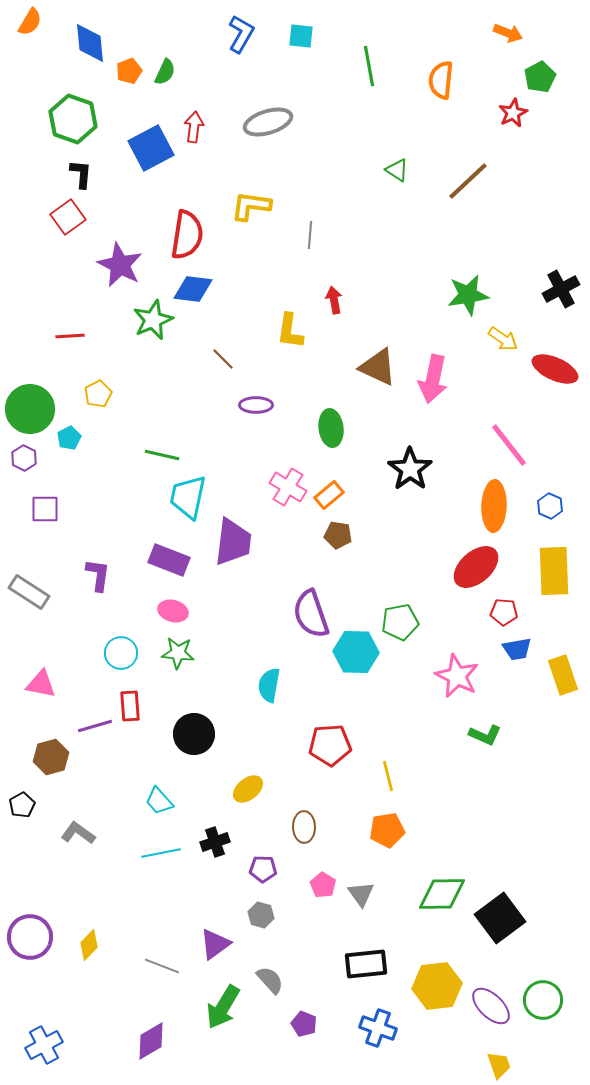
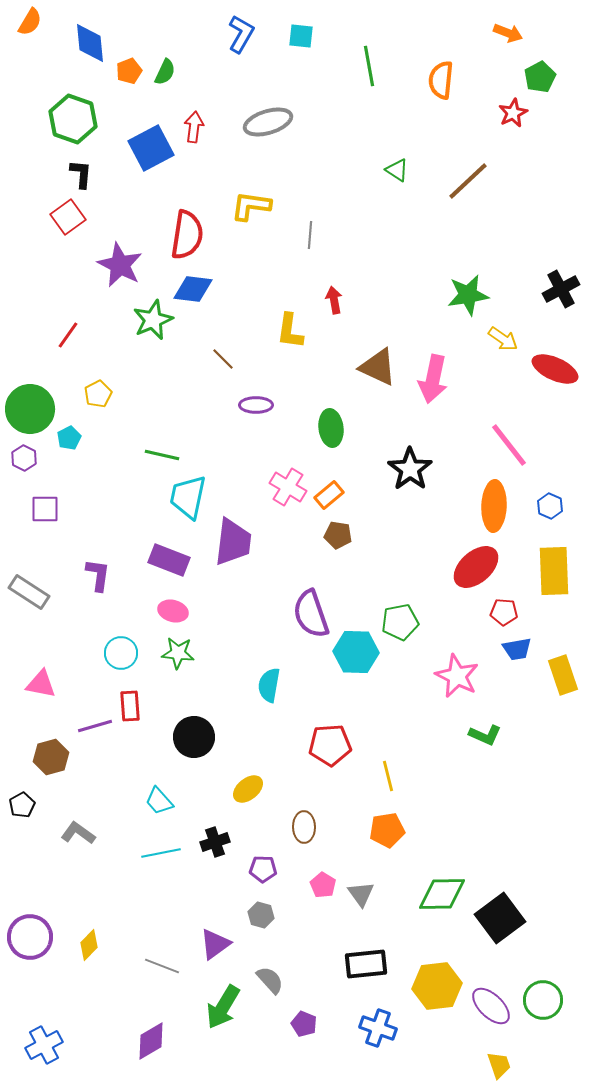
red line at (70, 336): moved 2 px left, 1 px up; rotated 52 degrees counterclockwise
black circle at (194, 734): moved 3 px down
